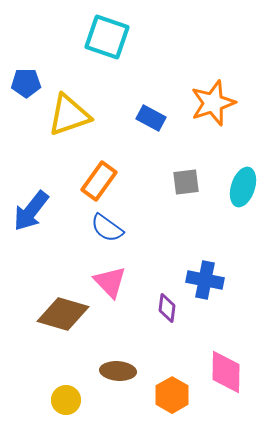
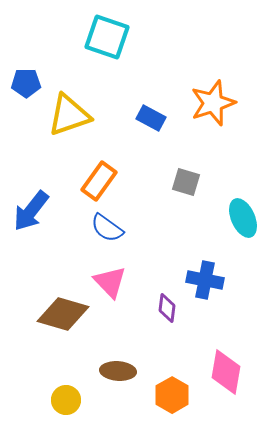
gray square: rotated 24 degrees clockwise
cyan ellipse: moved 31 px down; rotated 42 degrees counterclockwise
pink diamond: rotated 9 degrees clockwise
